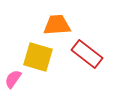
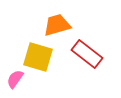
orange trapezoid: rotated 12 degrees counterclockwise
pink semicircle: moved 2 px right
